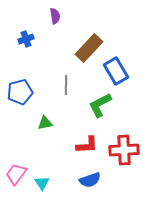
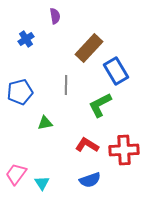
blue cross: rotated 14 degrees counterclockwise
red L-shape: rotated 145 degrees counterclockwise
